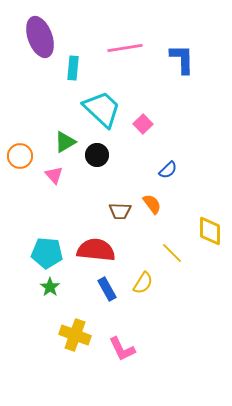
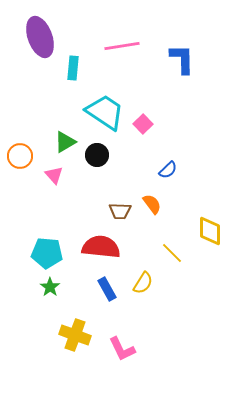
pink line: moved 3 px left, 2 px up
cyan trapezoid: moved 3 px right, 3 px down; rotated 9 degrees counterclockwise
red semicircle: moved 5 px right, 3 px up
